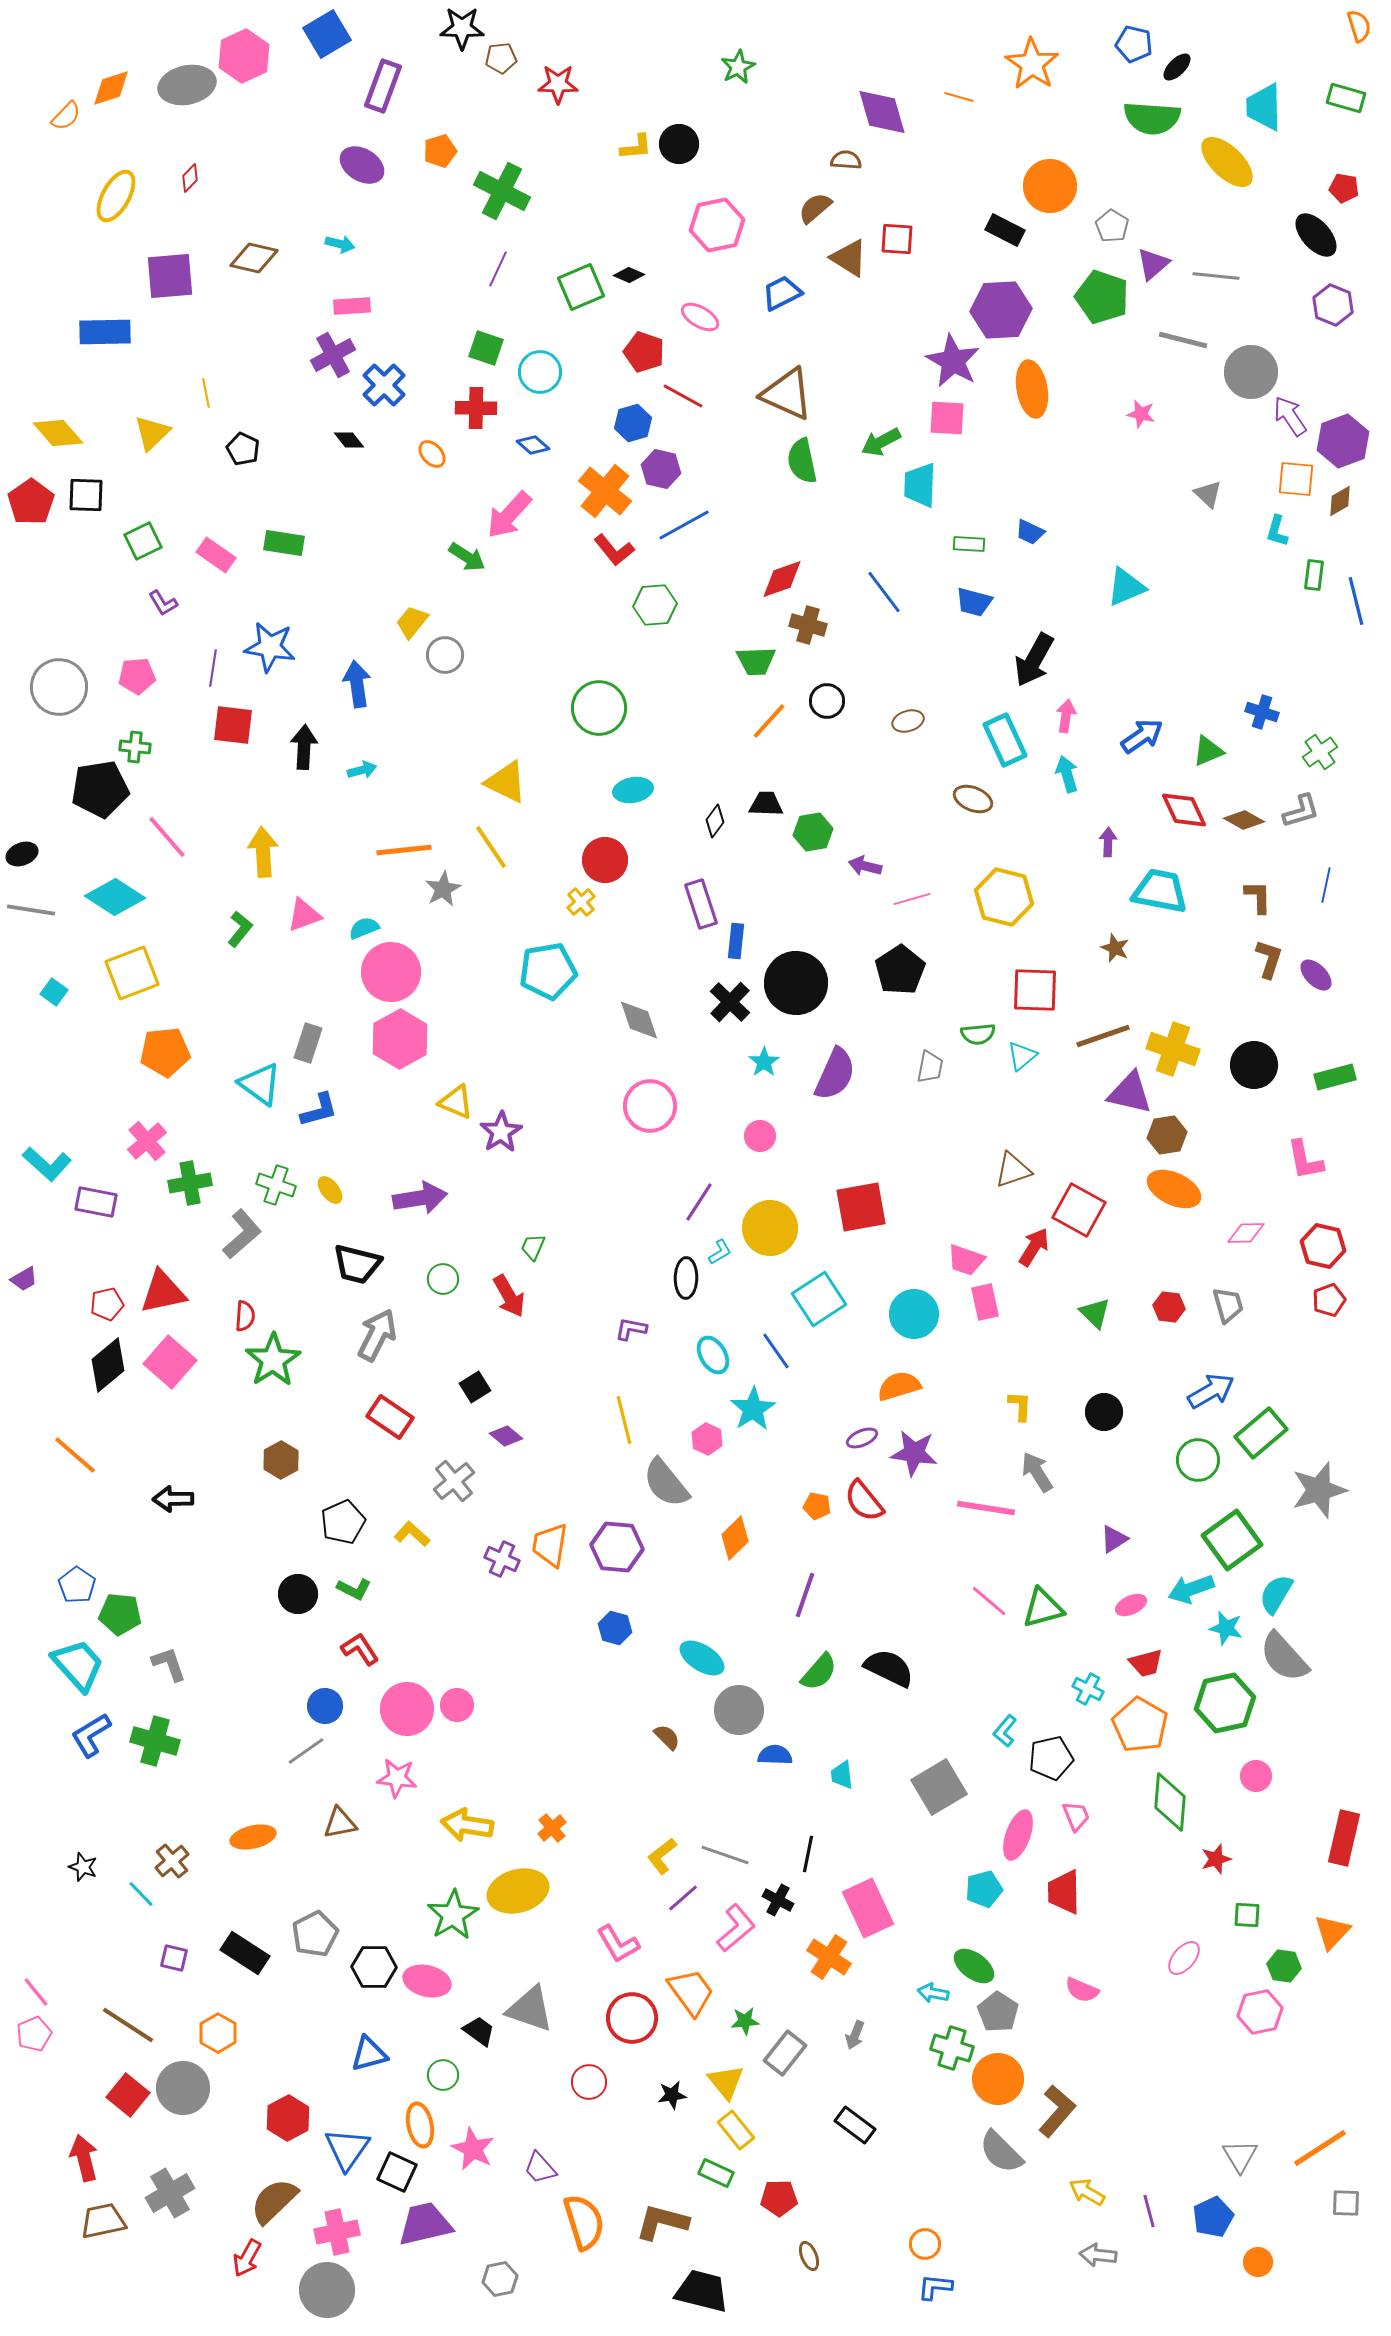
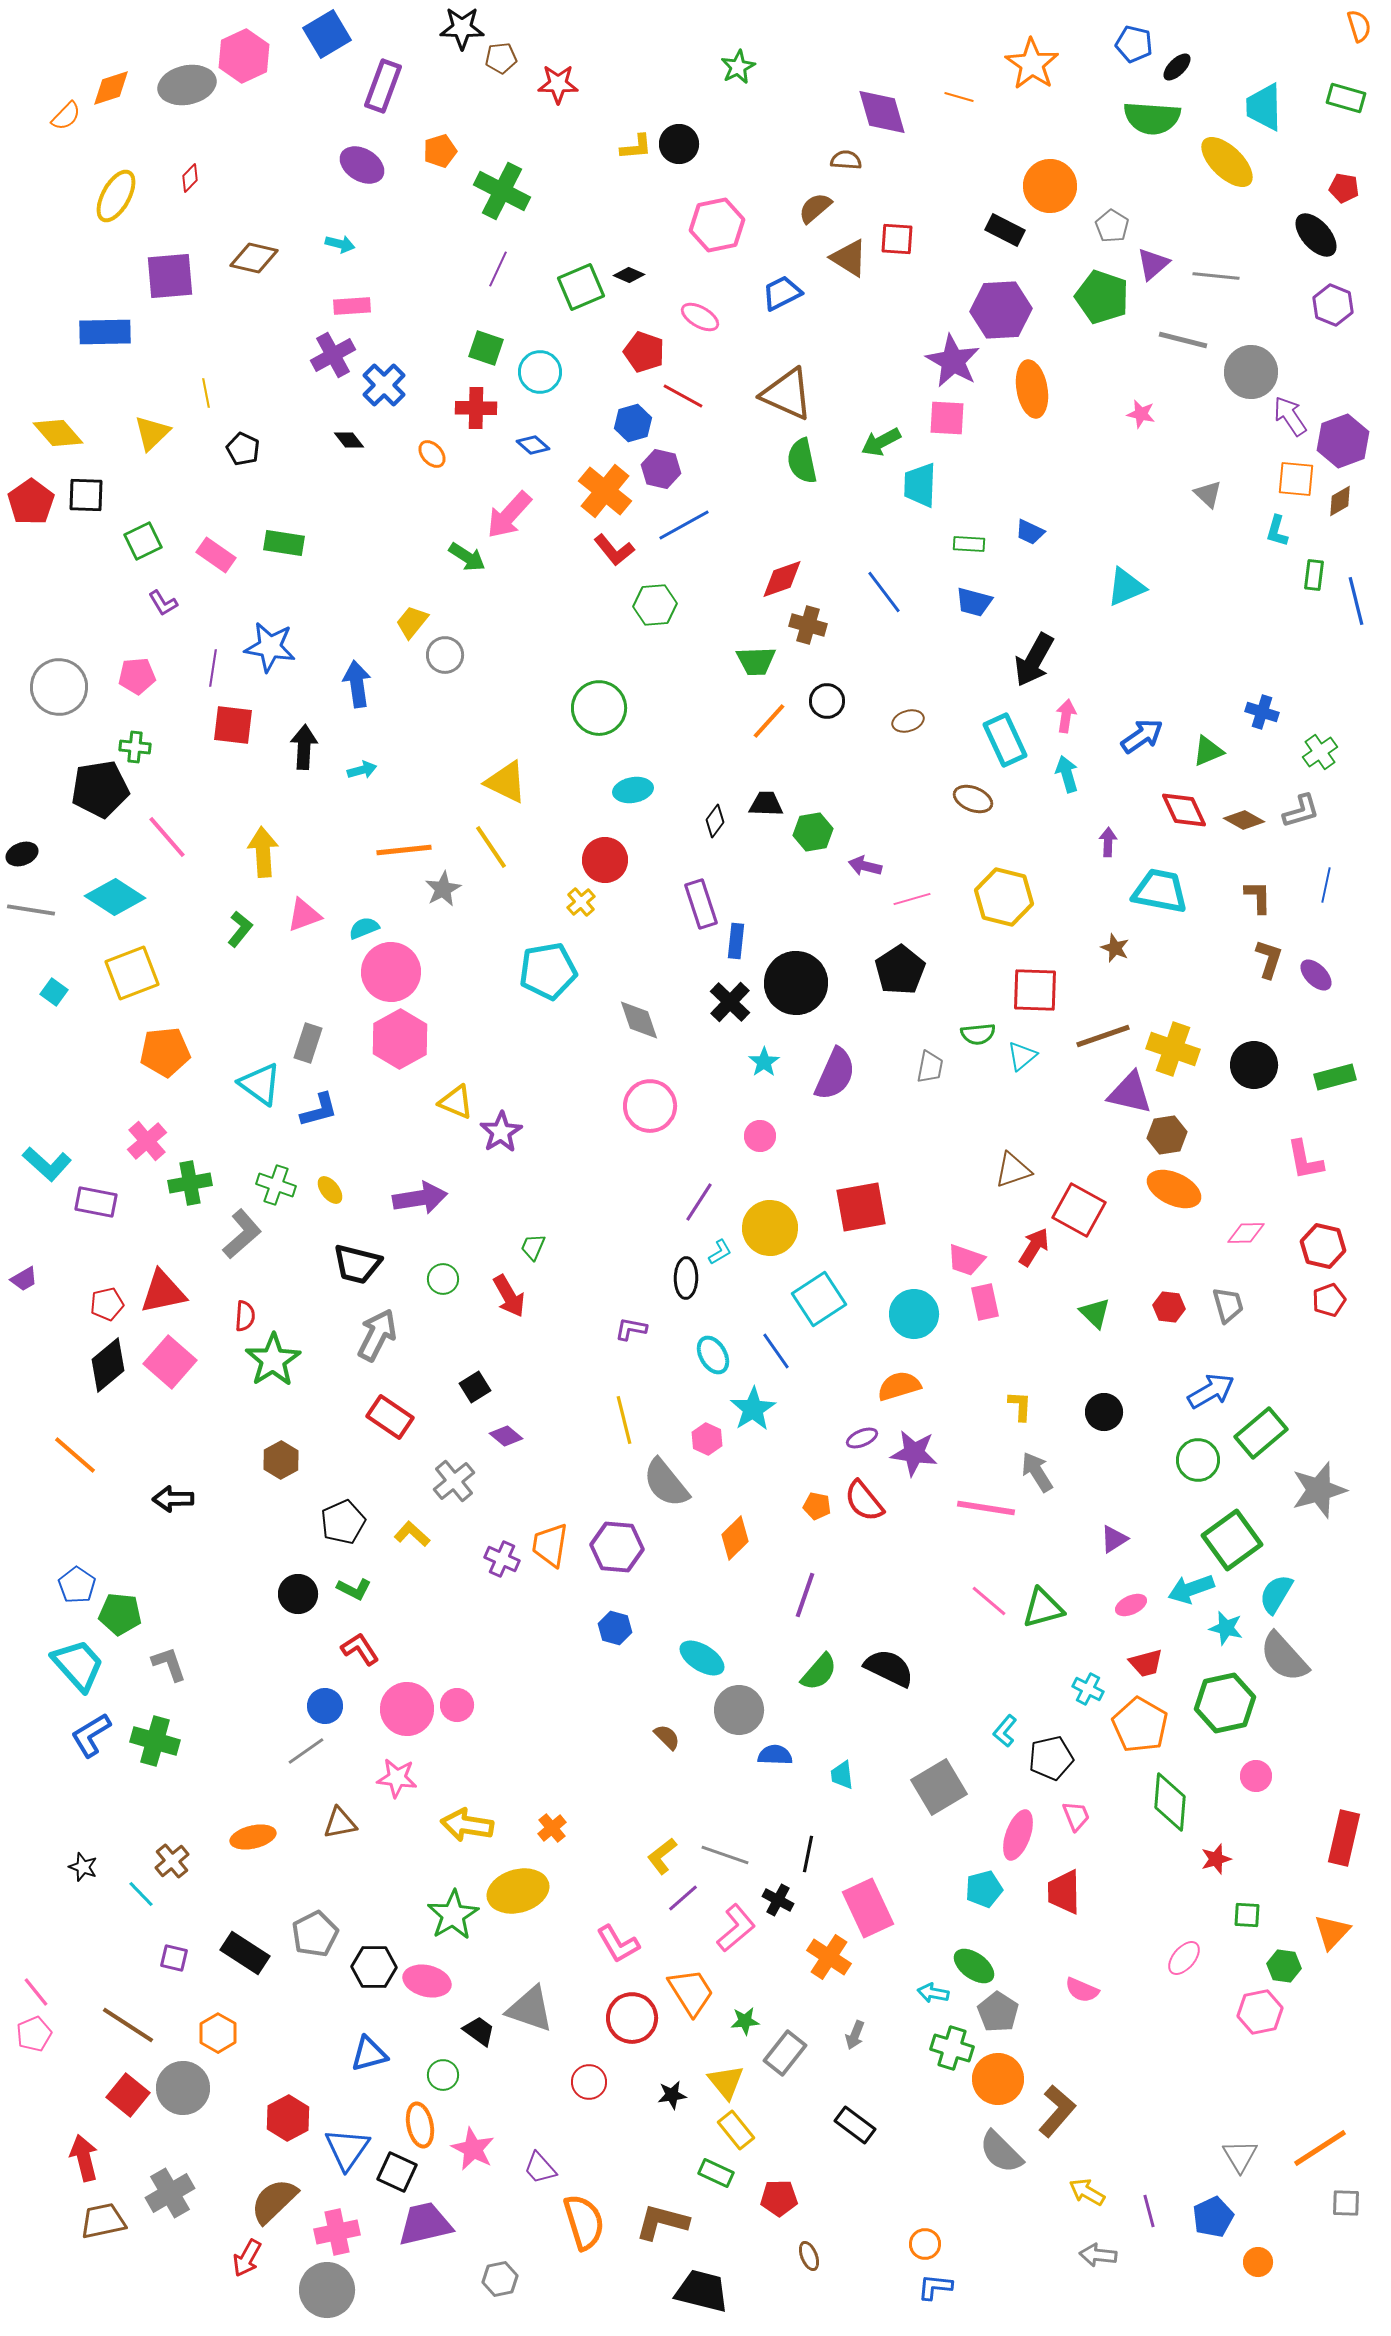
orange trapezoid at (691, 1992): rotated 4 degrees clockwise
